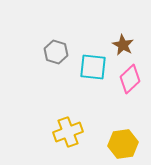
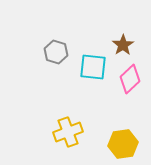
brown star: rotated 10 degrees clockwise
